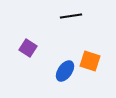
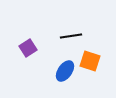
black line: moved 20 px down
purple square: rotated 24 degrees clockwise
